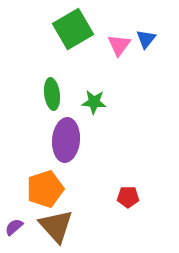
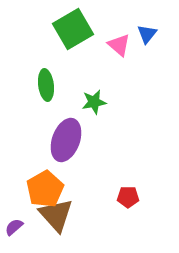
blue triangle: moved 1 px right, 5 px up
pink triangle: rotated 25 degrees counterclockwise
green ellipse: moved 6 px left, 9 px up
green star: rotated 15 degrees counterclockwise
purple ellipse: rotated 15 degrees clockwise
orange pentagon: rotated 12 degrees counterclockwise
brown triangle: moved 11 px up
